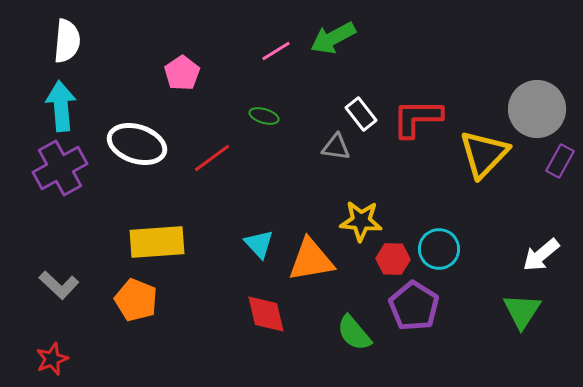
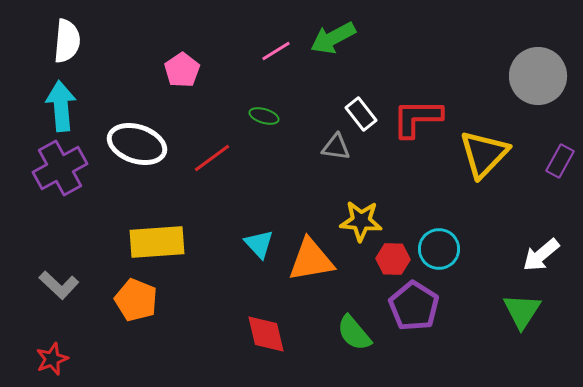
pink pentagon: moved 3 px up
gray circle: moved 1 px right, 33 px up
red diamond: moved 20 px down
